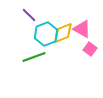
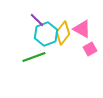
purple line: moved 8 px right, 5 px down
yellow diamond: rotated 30 degrees counterclockwise
pink square: rotated 24 degrees clockwise
